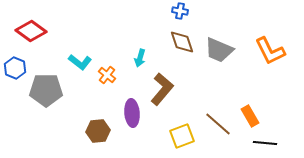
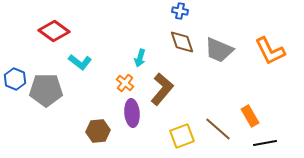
red diamond: moved 23 px right
blue hexagon: moved 11 px down
orange cross: moved 18 px right, 8 px down
brown line: moved 5 px down
black line: rotated 15 degrees counterclockwise
